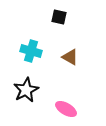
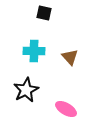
black square: moved 15 px left, 4 px up
cyan cross: moved 3 px right; rotated 15 degrees counterclockwise
brown triangle: rotated 18 degrees clockwise
